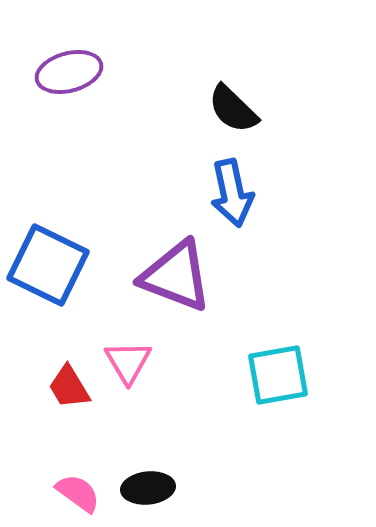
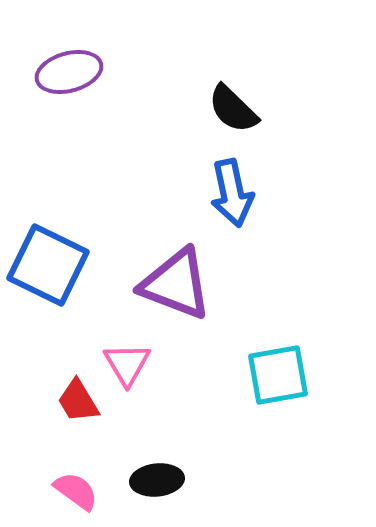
purple triangle: moved 8 px down
pink triangle: moved 1 px left, 2 px down
red trapezoid: moved 9 px right, 14 px down
black ellipse: moved 9 px right, 8 px up
pink semicircle: moved 2 px left, 2 px up
